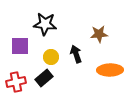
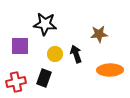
yellow circle: moved 4 px right, 3 px up
black rectangle: rotated 30 degrees counterclockwise
